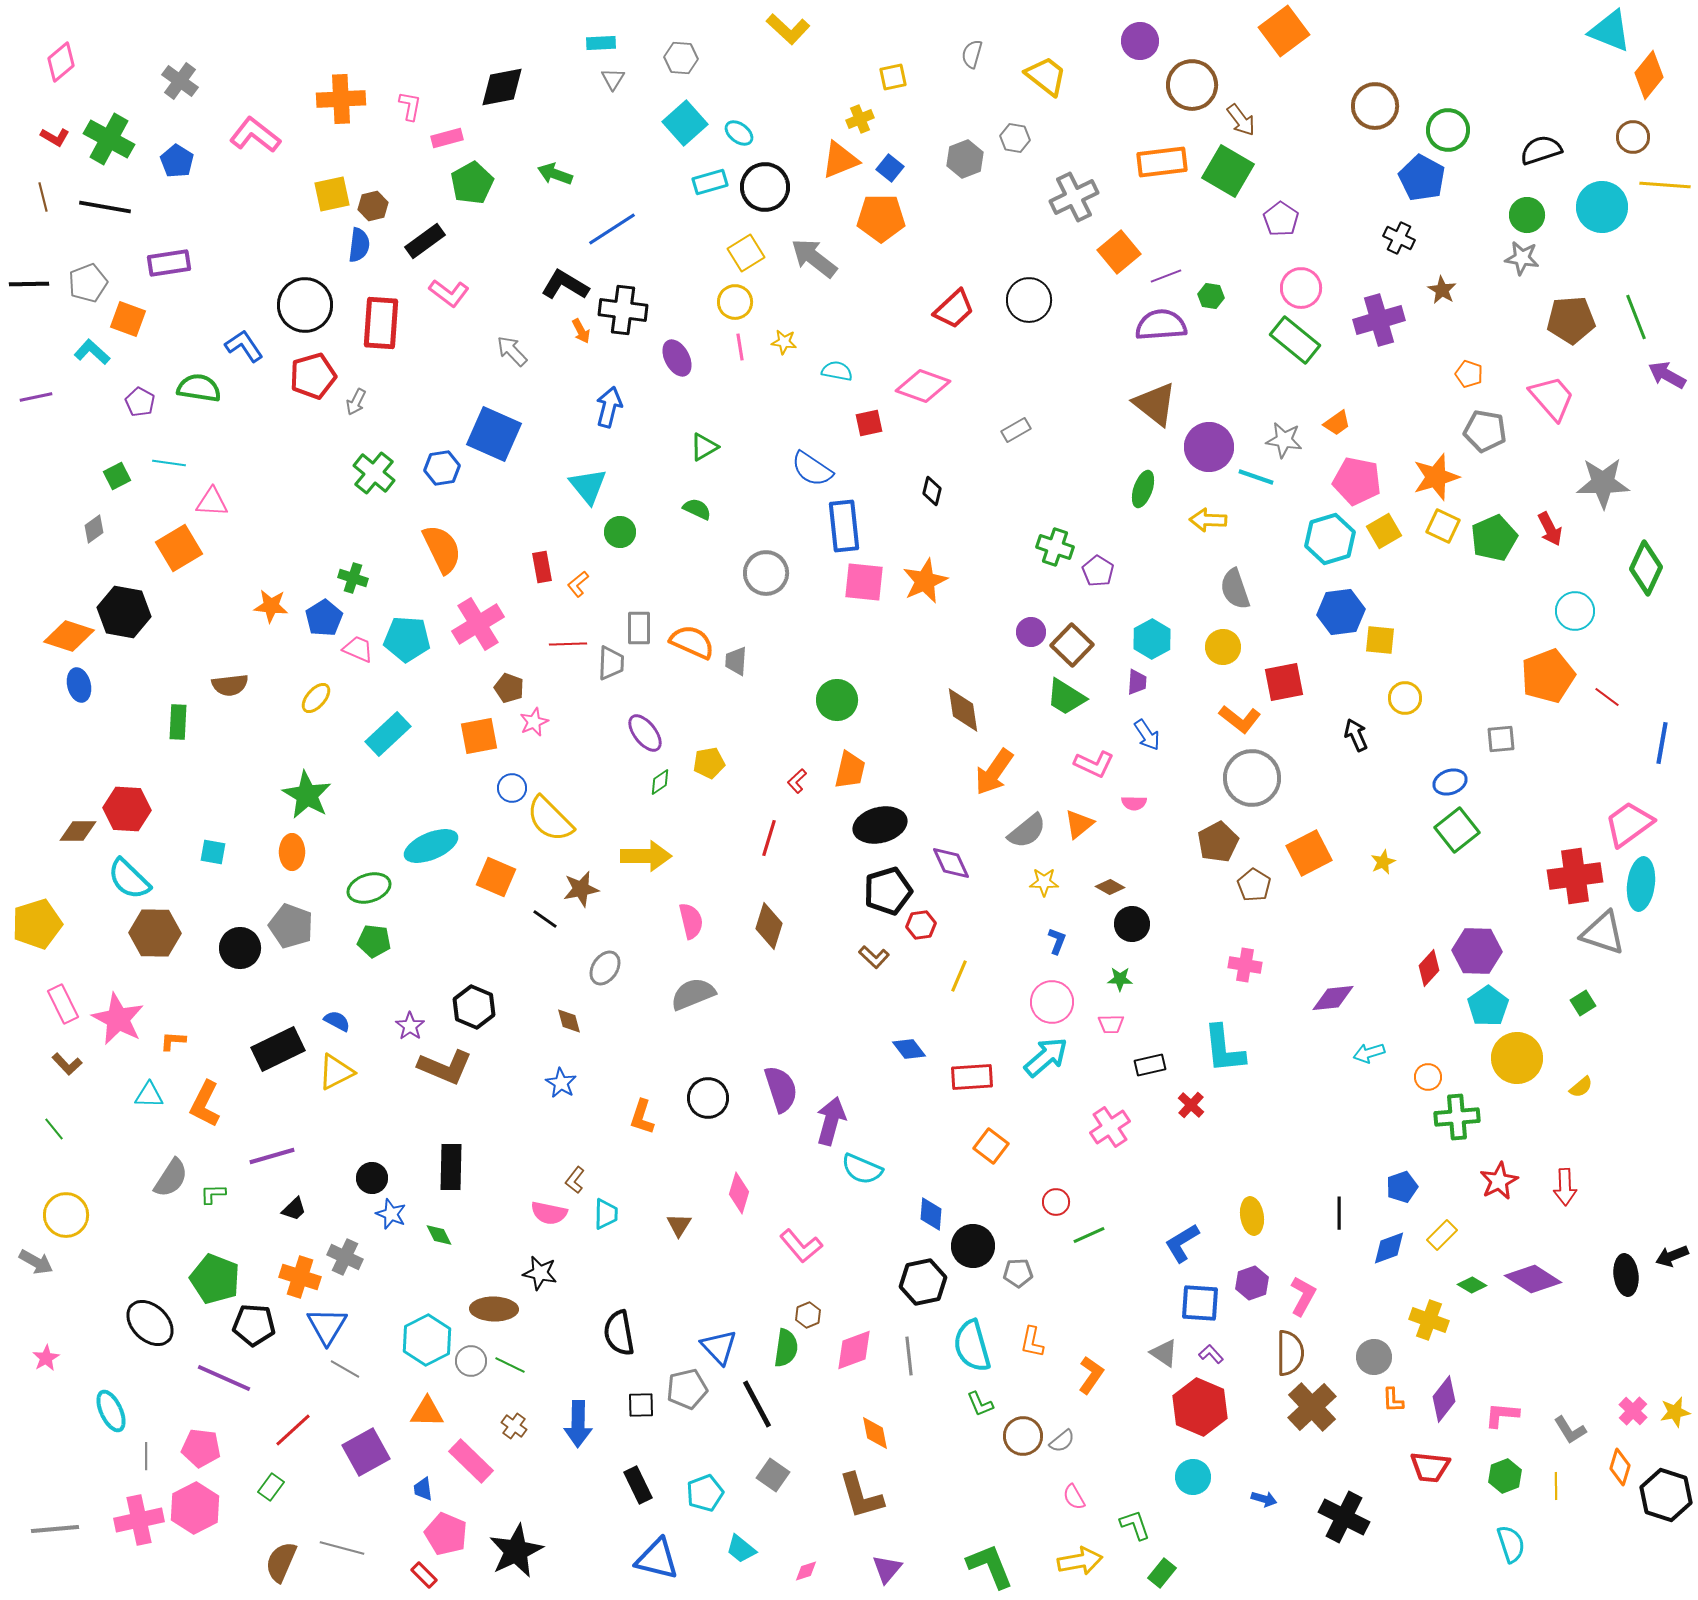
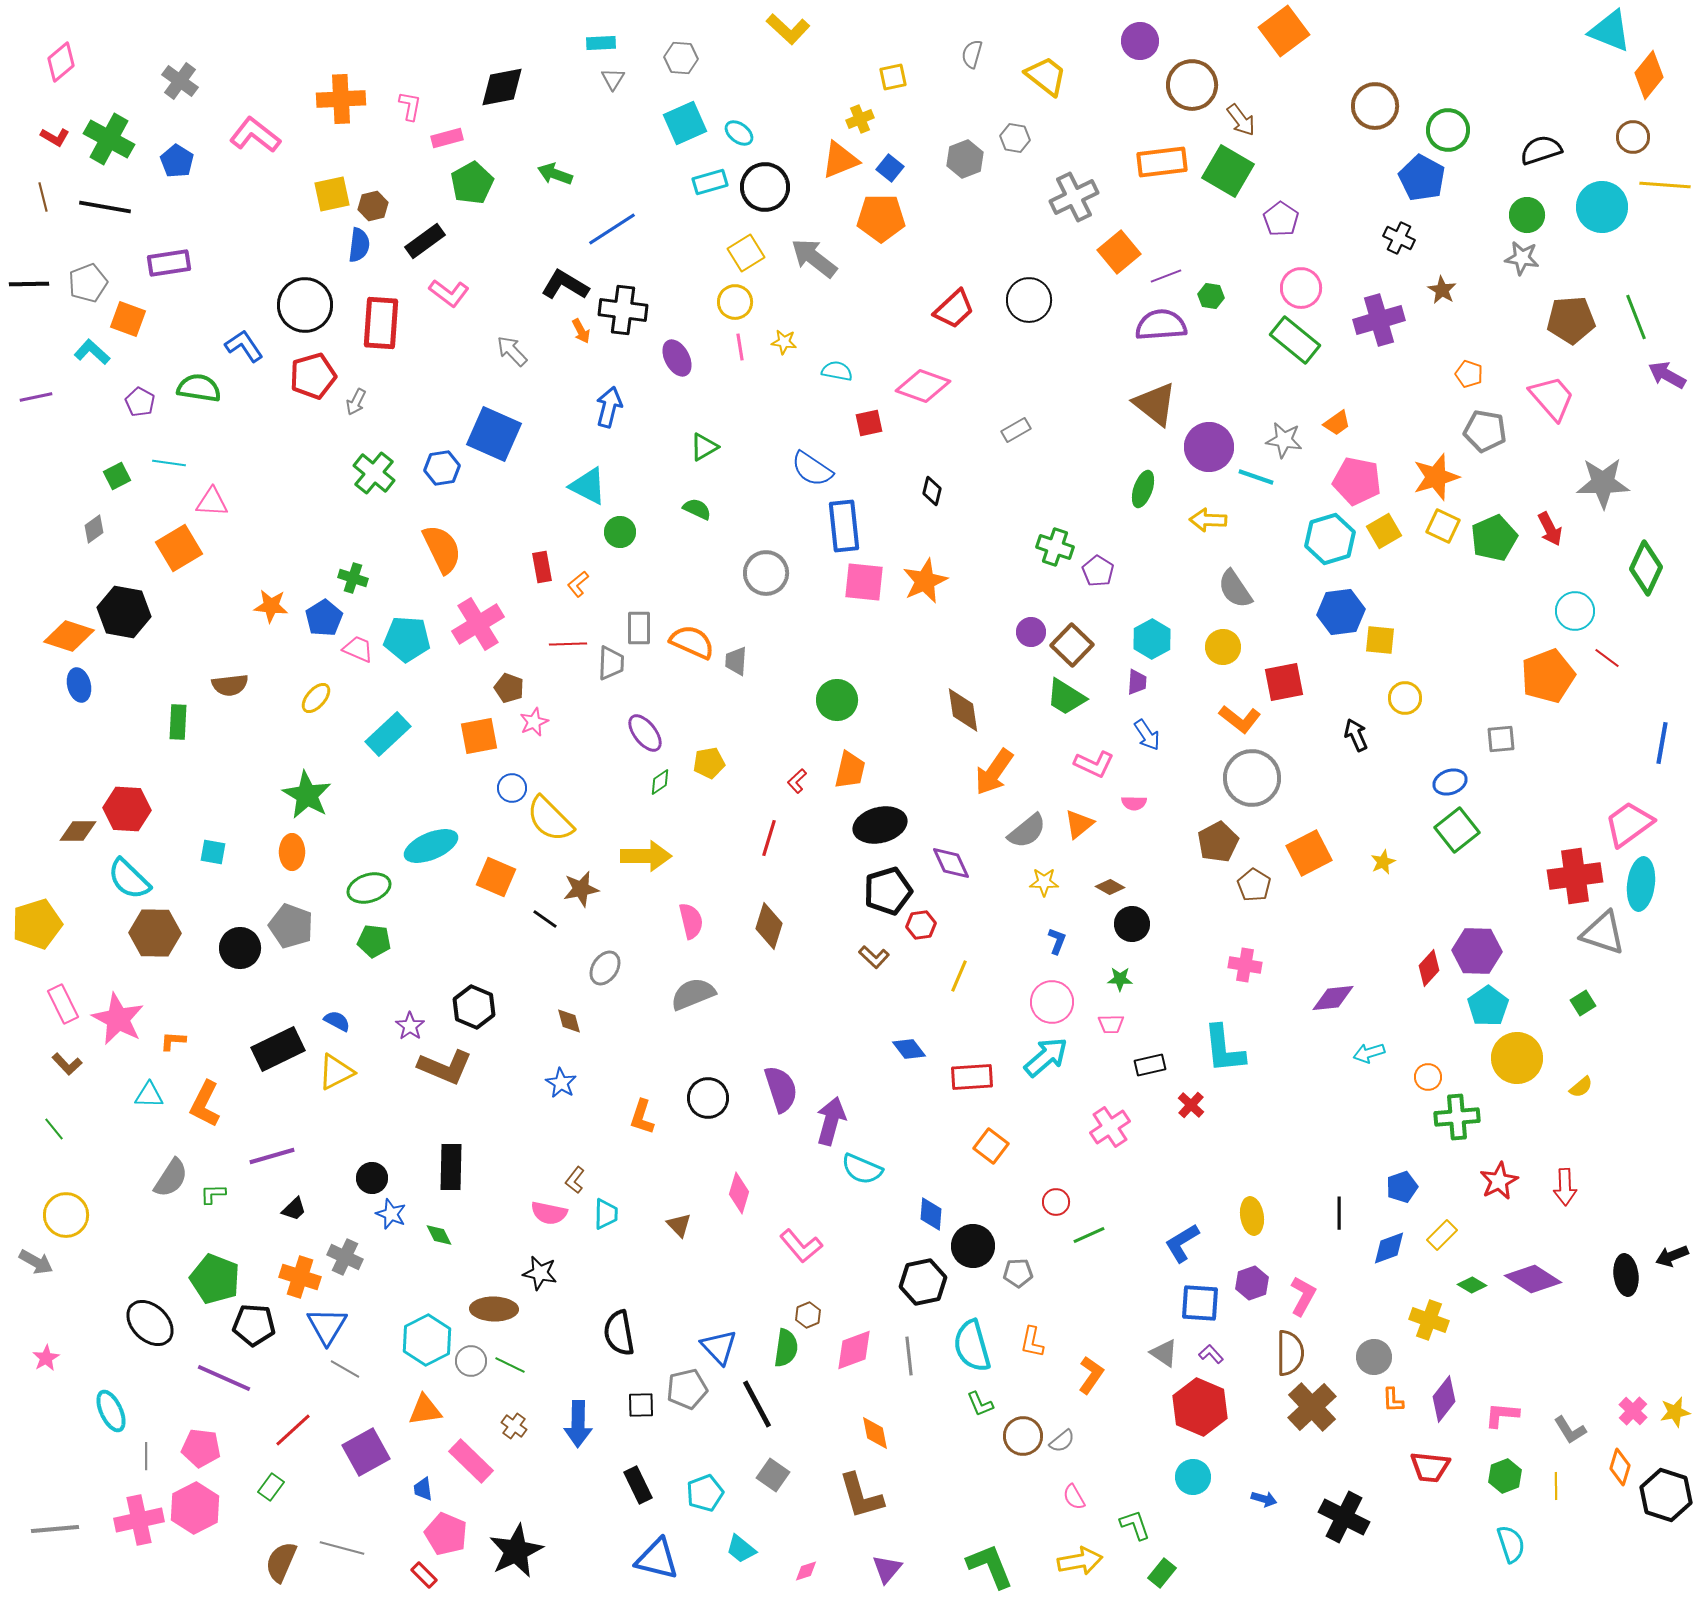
cyan square at (685, 123): rotated 18 degrees clockwise
cyan triangle at (588, 486): rotated 24 degrees counterclockwise
gray semicircle at (1235, 589): rotated 15 degrees counterclockwise
red line at (1607, 697): moved 39 px up
brown triangle at (679, 1225): rotated 16 degrees counterclockwise
orange triangle at (427, 1412): moved 2 px left, 2 px up; rotated 9 degrees counterclockwise
